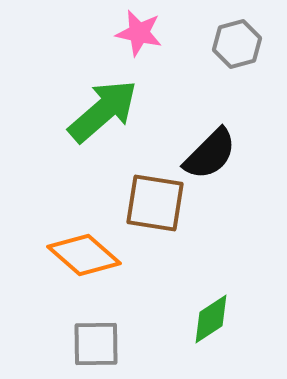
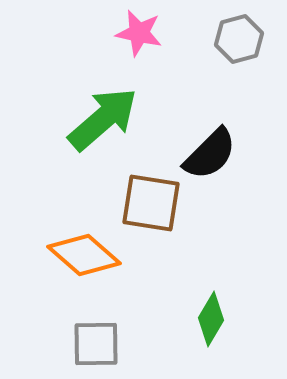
gray hexagon: moved 2 px right, 5 px up
green arrow: moved 8 px down
brown square: moved 4 px left
green diamond: rotated 26 degrees counterclockwise
